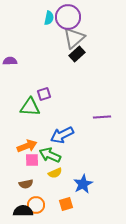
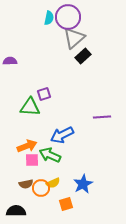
black rectangle: moved 6 px right, 2 px down
yellow semicircle: moved 2 px left, 10 px down
orange circle: moved 5 px right, 17 px up
black semicircle: moved 7 px left
